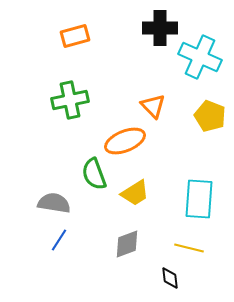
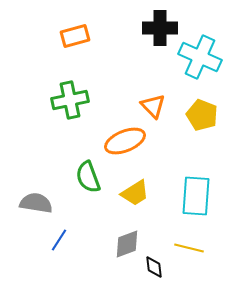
yellow pentagon: moved 8 px left, 1 px up
green semicircle: moved 6 px left, 3 px down
cyan rectangle: moved 3 px left, 3 px up
gray semicircle: moved 18 px left
black diamond: moved 16 px left, 11 px up
